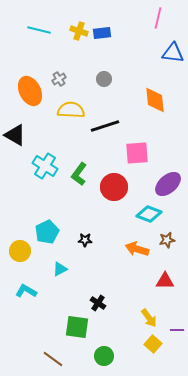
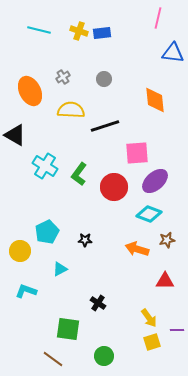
gray cross: moved 4 px right, 2 px up
purple ellipse: moved 13 px left, 3 px up
cyan L-shape: rotated 10 degrees counterclockwise
green square: moved 9 px left, 2 px down
yellow square: moved 1 px left, 2 px up; rotated 30 degrees clockwise
